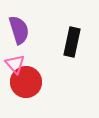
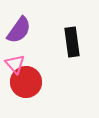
purple semicircle: rotated 52 degrees clockwise
black rectangle: rotated 20 degrees counterclockwise
